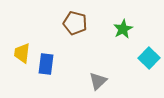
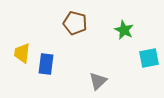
green star: moved 1 px right, 1 px down; rotated 18 degrees counterclockwise
cyan square: rotated 35 degrees clockwise
